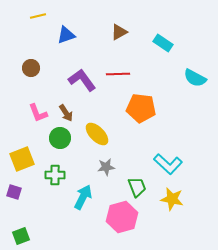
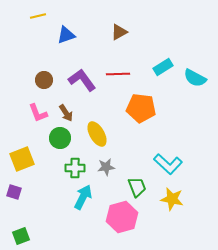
cyan rectangle: moved 24 px down; rotated 66 degrees counterclockwise
brown circle: moved 13 px right, 12 px down
yellow ellipse: rotated 15 degrees clockwise
green cross: moved 20 px right, 7 px up
